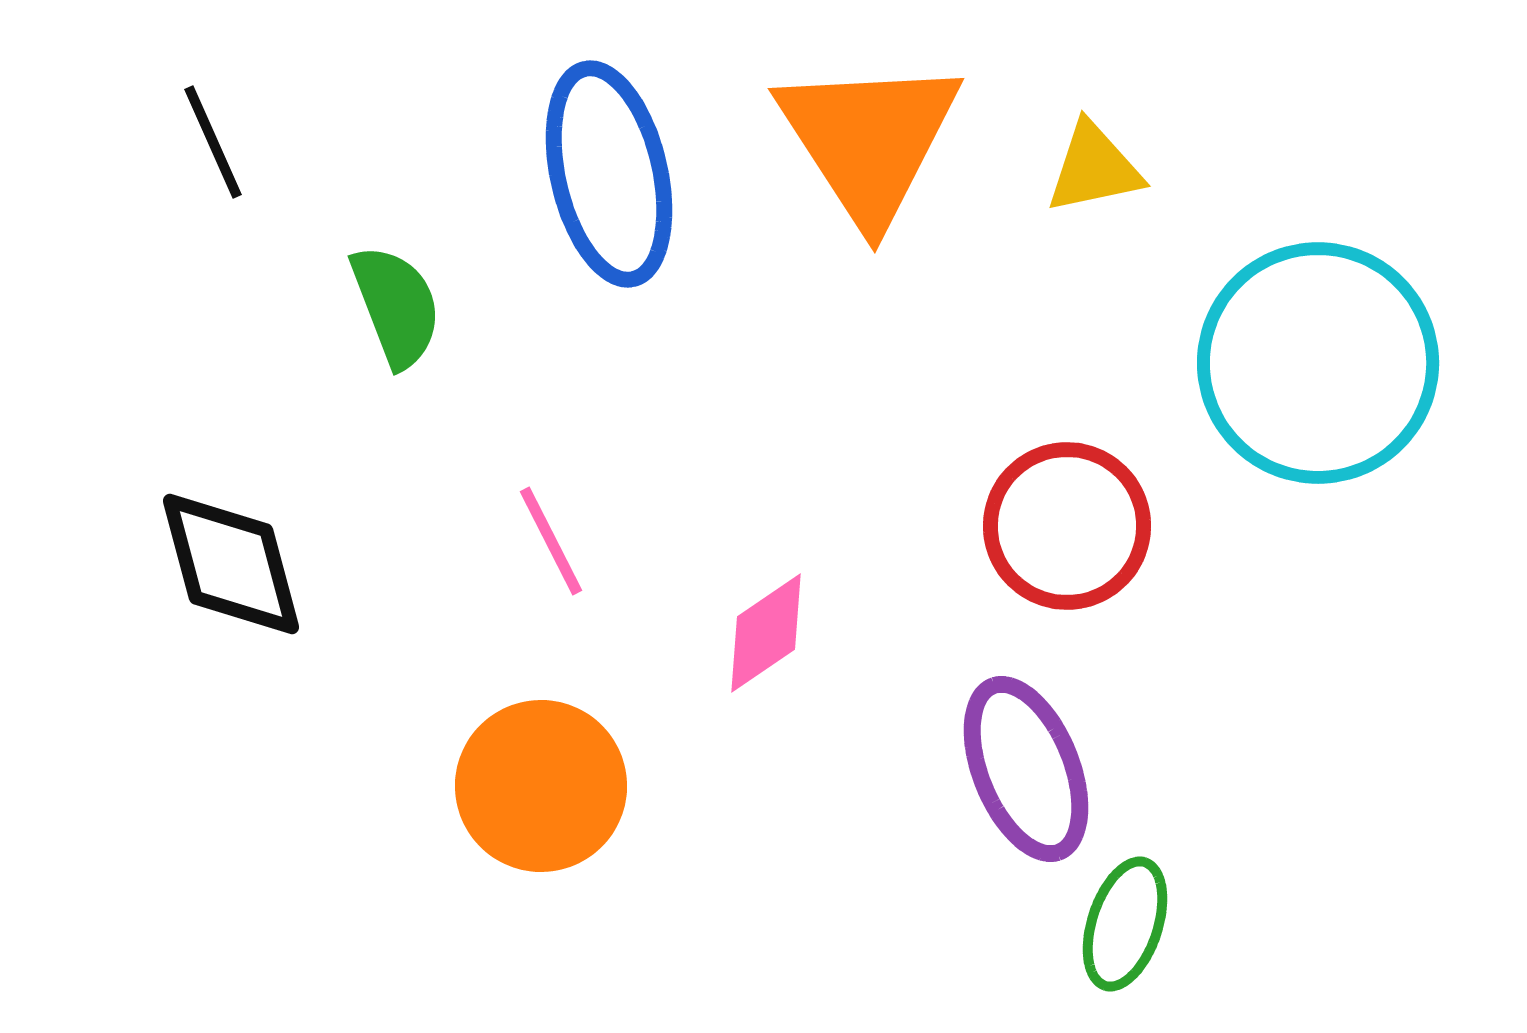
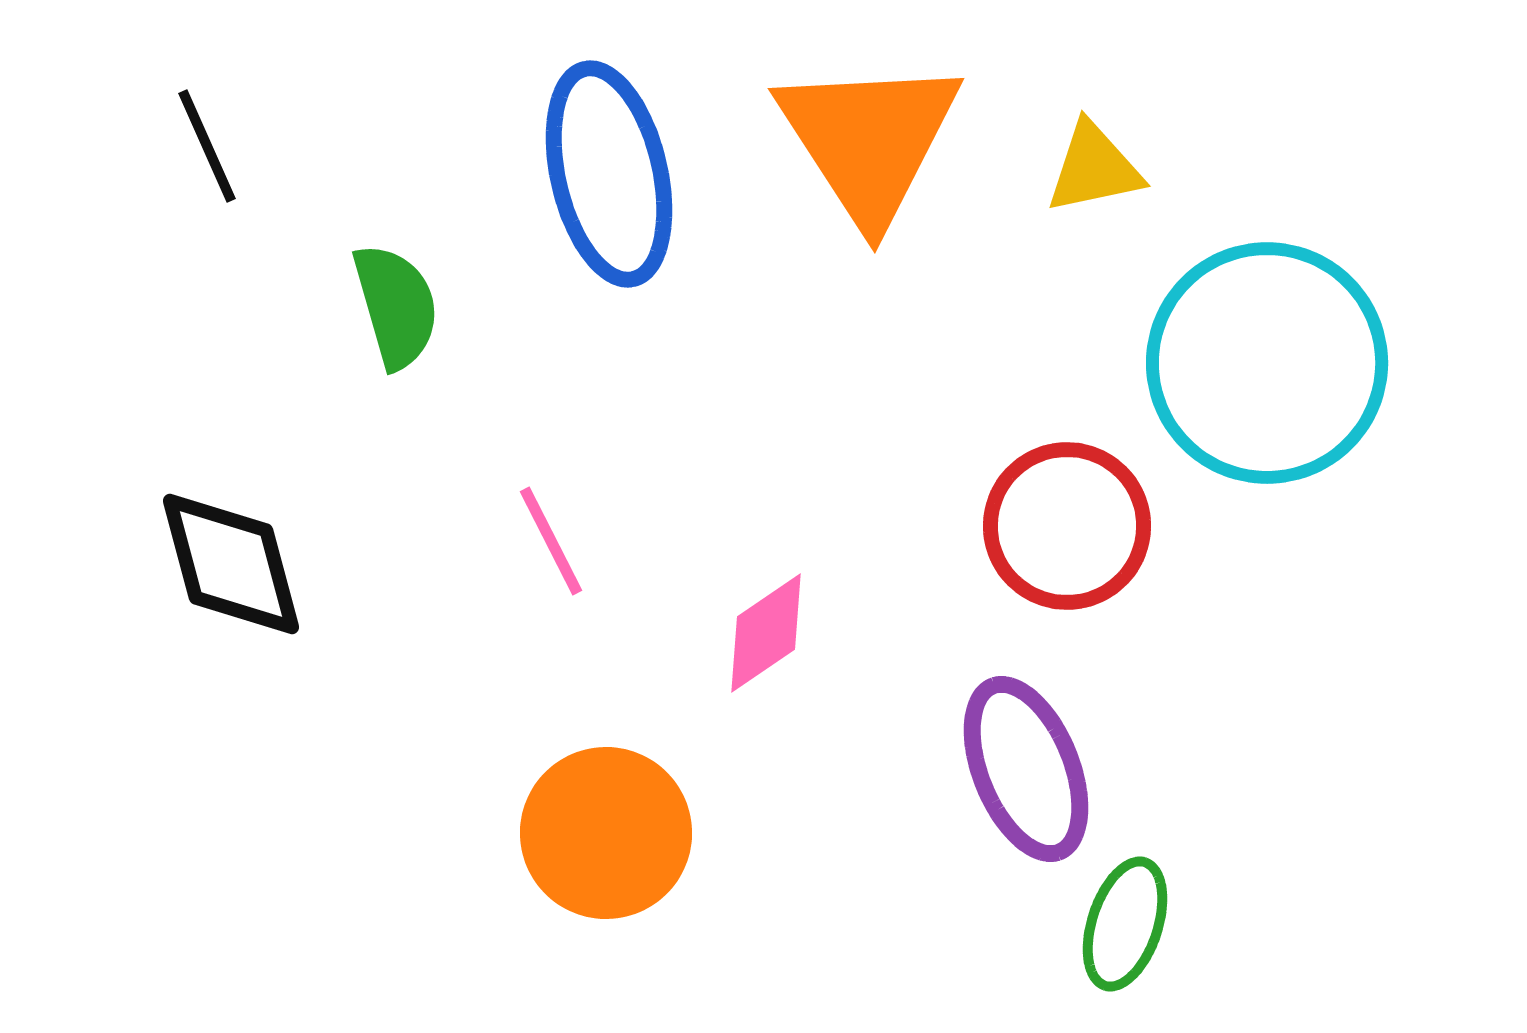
black line: moved 6 px left, 4 px down
green semicircle: rotated 5 degrees clockwise
cyan circle: moved 51 px left
orange circle: moved 65 px right, 47 px down
